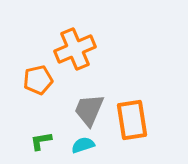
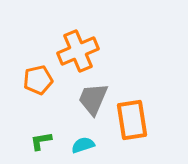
orange cross: moved 3 px right, 2 px down
gray trapezoid: moved 4 px right, 11 px up
